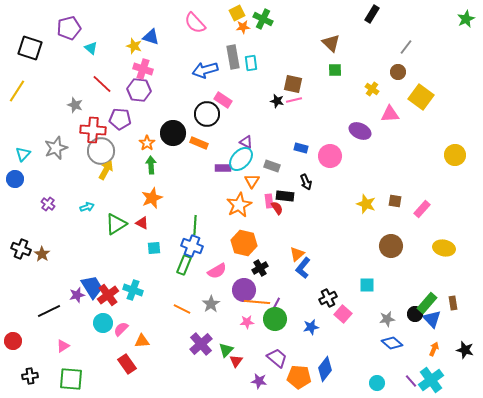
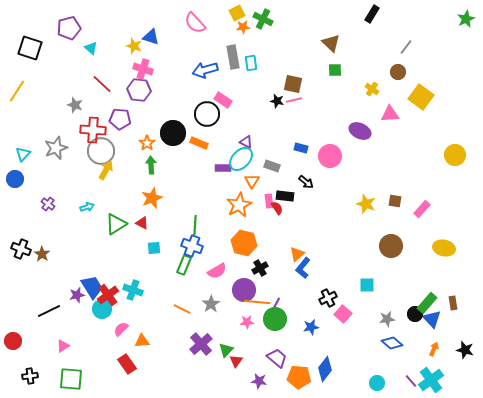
black arrow at (306, 182): rotated 28 degrees counterclockwise
cyan circle at (103, 323): moved 1 px left, 14 px up
